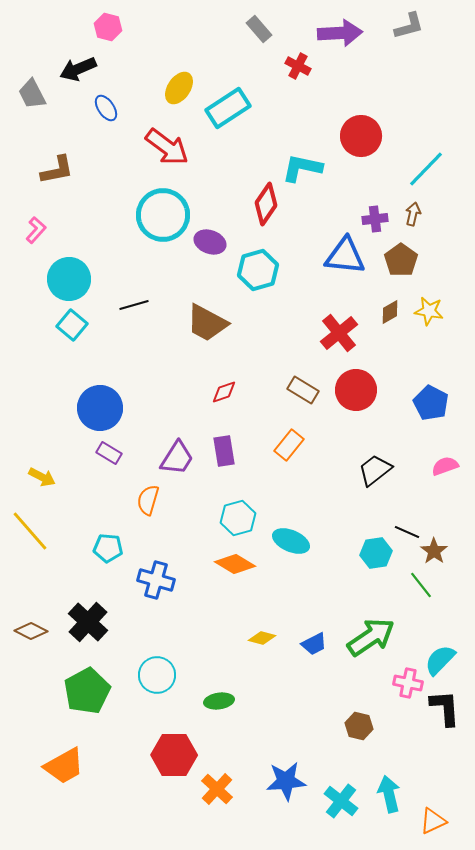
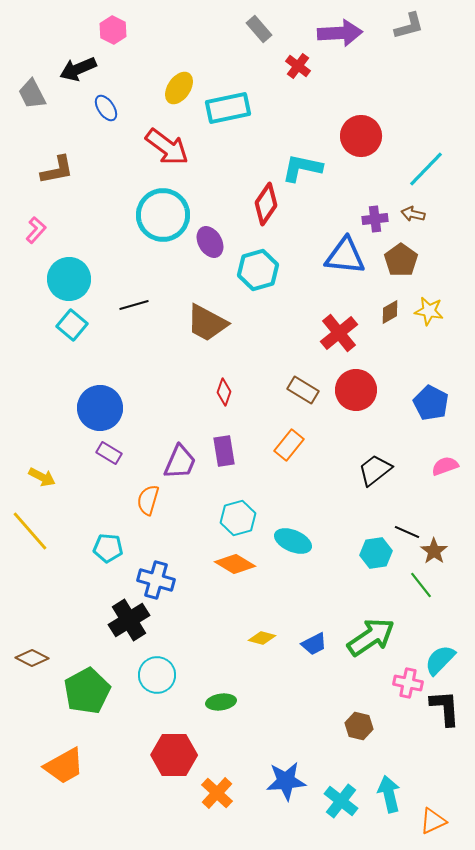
pink hexagon at (108, 27): moved 5 px right, 3 px down; rotated 12 degrees clockwise
red cross at (298, 66): rotated 10 degrees clockwise
cyan rectangle at (228, 108): rotated 21 degrees clockwise
brown arrow at (413, 214): rotated 90 degrees counterclockwise
purple ellipse at (210, 242): rotated 40 degrees clockwise
red diamond at (224, 392): rotated 52 degrees counterclockwise
purple trapezoid at (177, 458): moved 3 px right, 4 px down; rotated 9 degrees counterclockwise
cyan ellipse at (291, 541): moved 2 px right
black cross at (88, 622): moved 41 px right, 2 px up; rotated 15 degrees clockwise
brown diamond at (31, 631): moved 1 px right, 27 px down
green ellipse at (219, 701): moved 2 px right, 1 px down
orange cross at (217, 789): moved 4 px down
